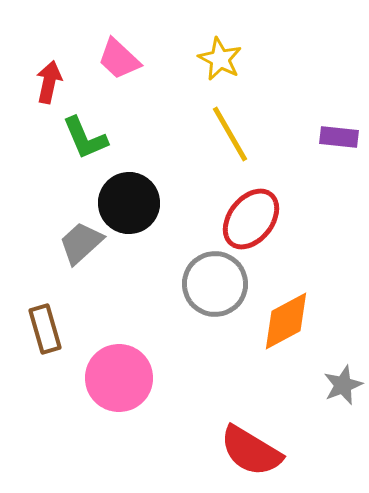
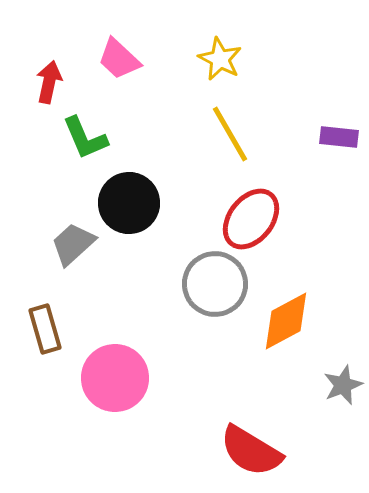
gray trapezoid: moved 8 px left, 1 px down
pink circle: moved 4 px left
